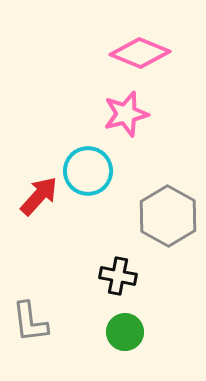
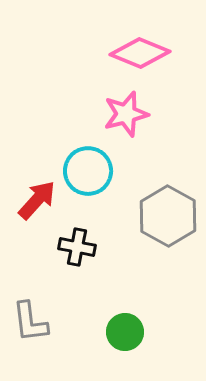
red arrow: moved 2 px left, 4 px down
black cross: moved 41 px left, 29 px up
